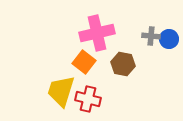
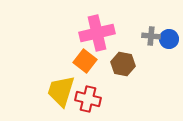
orange square: moved 1 px right, 1 px up
